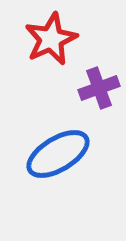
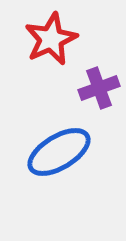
blue ellipse: moved 1 px right, 2 px up
